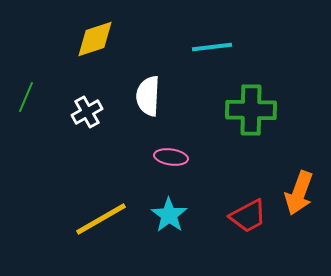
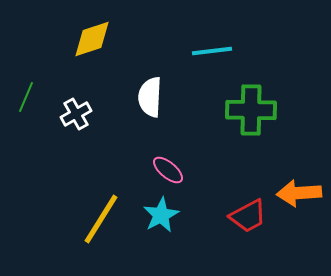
yellow diamond: moved 3 px left
cyan line: moved 4 px down
white semicircle: moved 2 px right, 1 px down
white cross: moved 11 px left, 2 px down
pink ellipse: moved 3 px left, 13 px down; rotated 32 degrees clockwise
orange arrow: rotated 66 degrees clockwise
cyan star: moved 8 px left; rotated 9 degrees clockwise
yellow line: rotated 28 degrees counterclockwise
